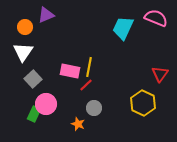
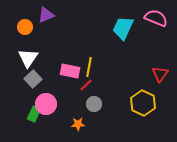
white triangle: moved 5 px right, 6 px down
gray circle: moved 4 px up
orange star: rotated 24 degrees counterclockwise
